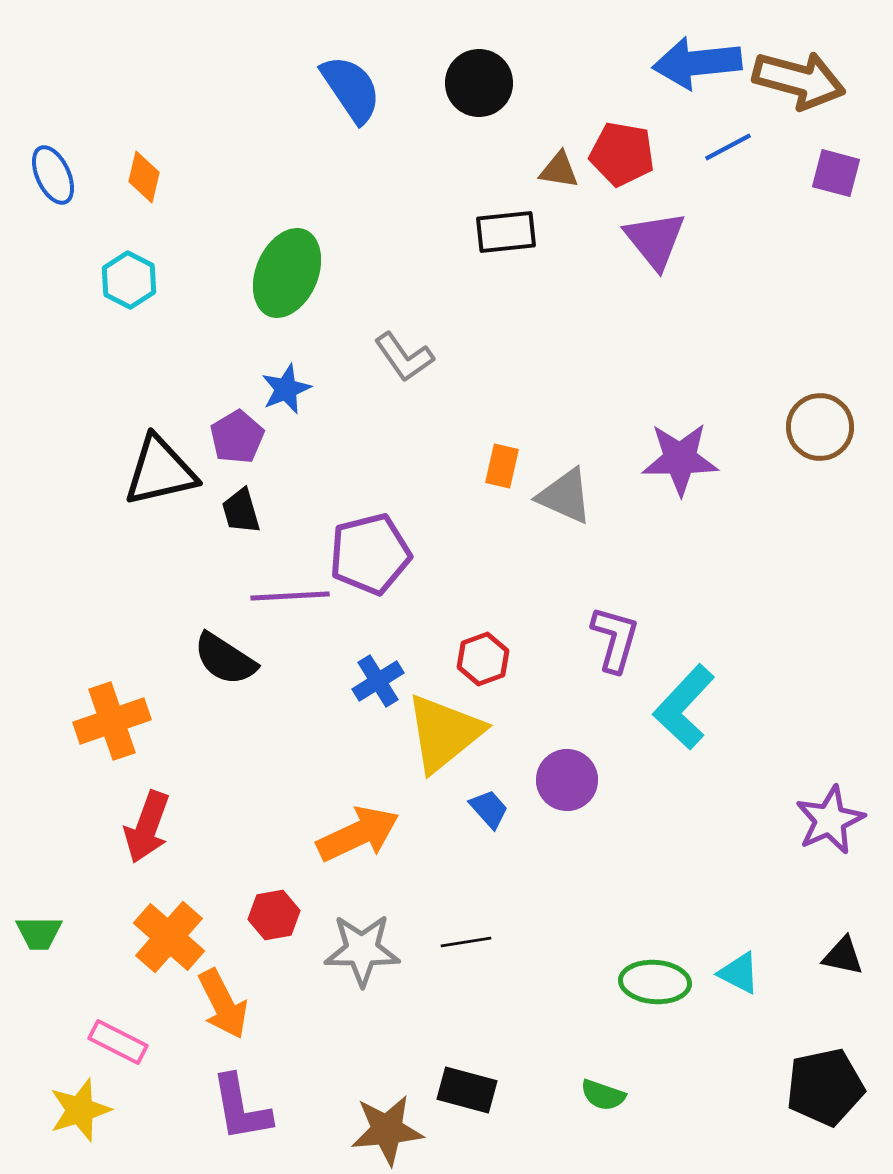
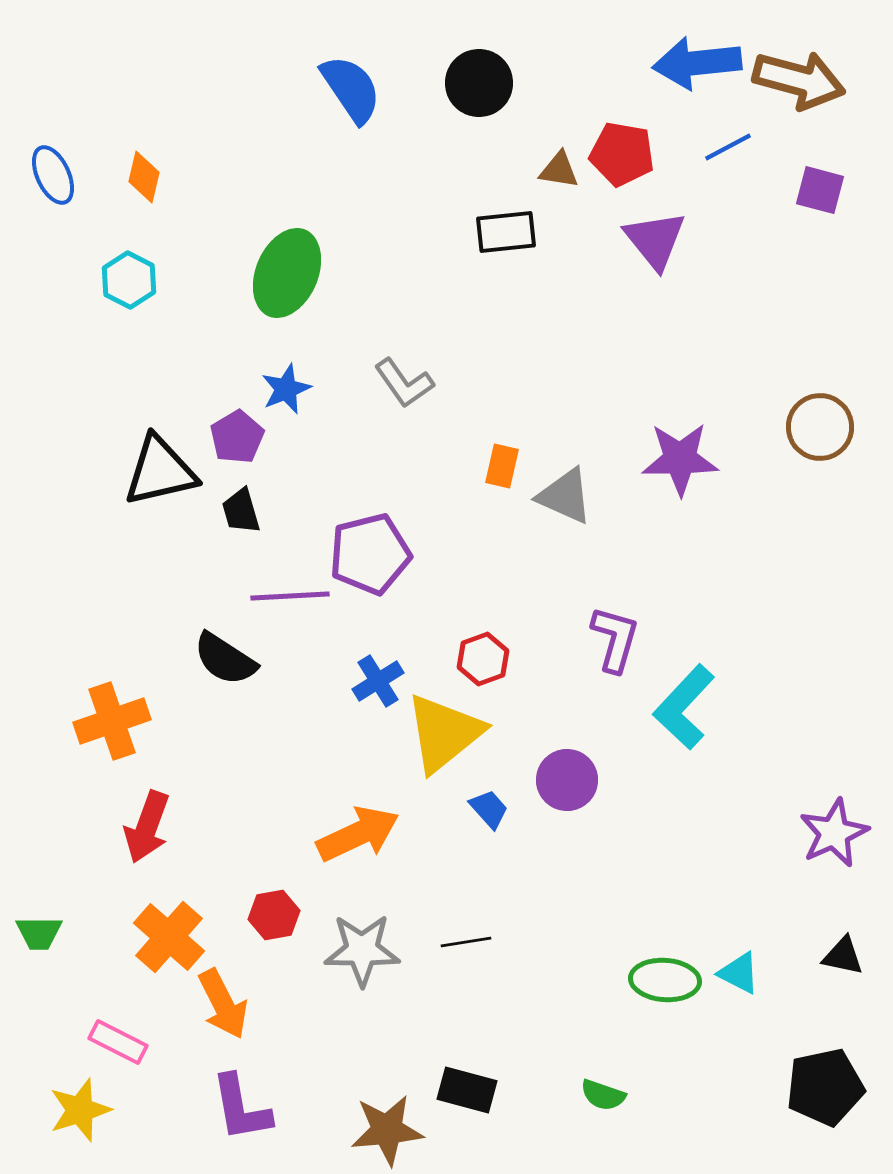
purple square at (836, 173): moved 16 px left, 17 px down
gray L-shape at (404, 357): moved 26 px down
purple star at (830, 820): moved 4 px right, 13 px down
green ellipse at (655, 982): moved 10 px right, 2 px up
